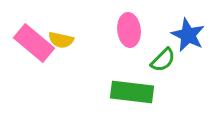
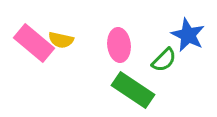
pink ellipse: moved 10 px left, 15 px down
green semicircle: moved 1 px right
green rectangle: moved 1 px right, 2 px up; rotated 27 degrees clockwise
